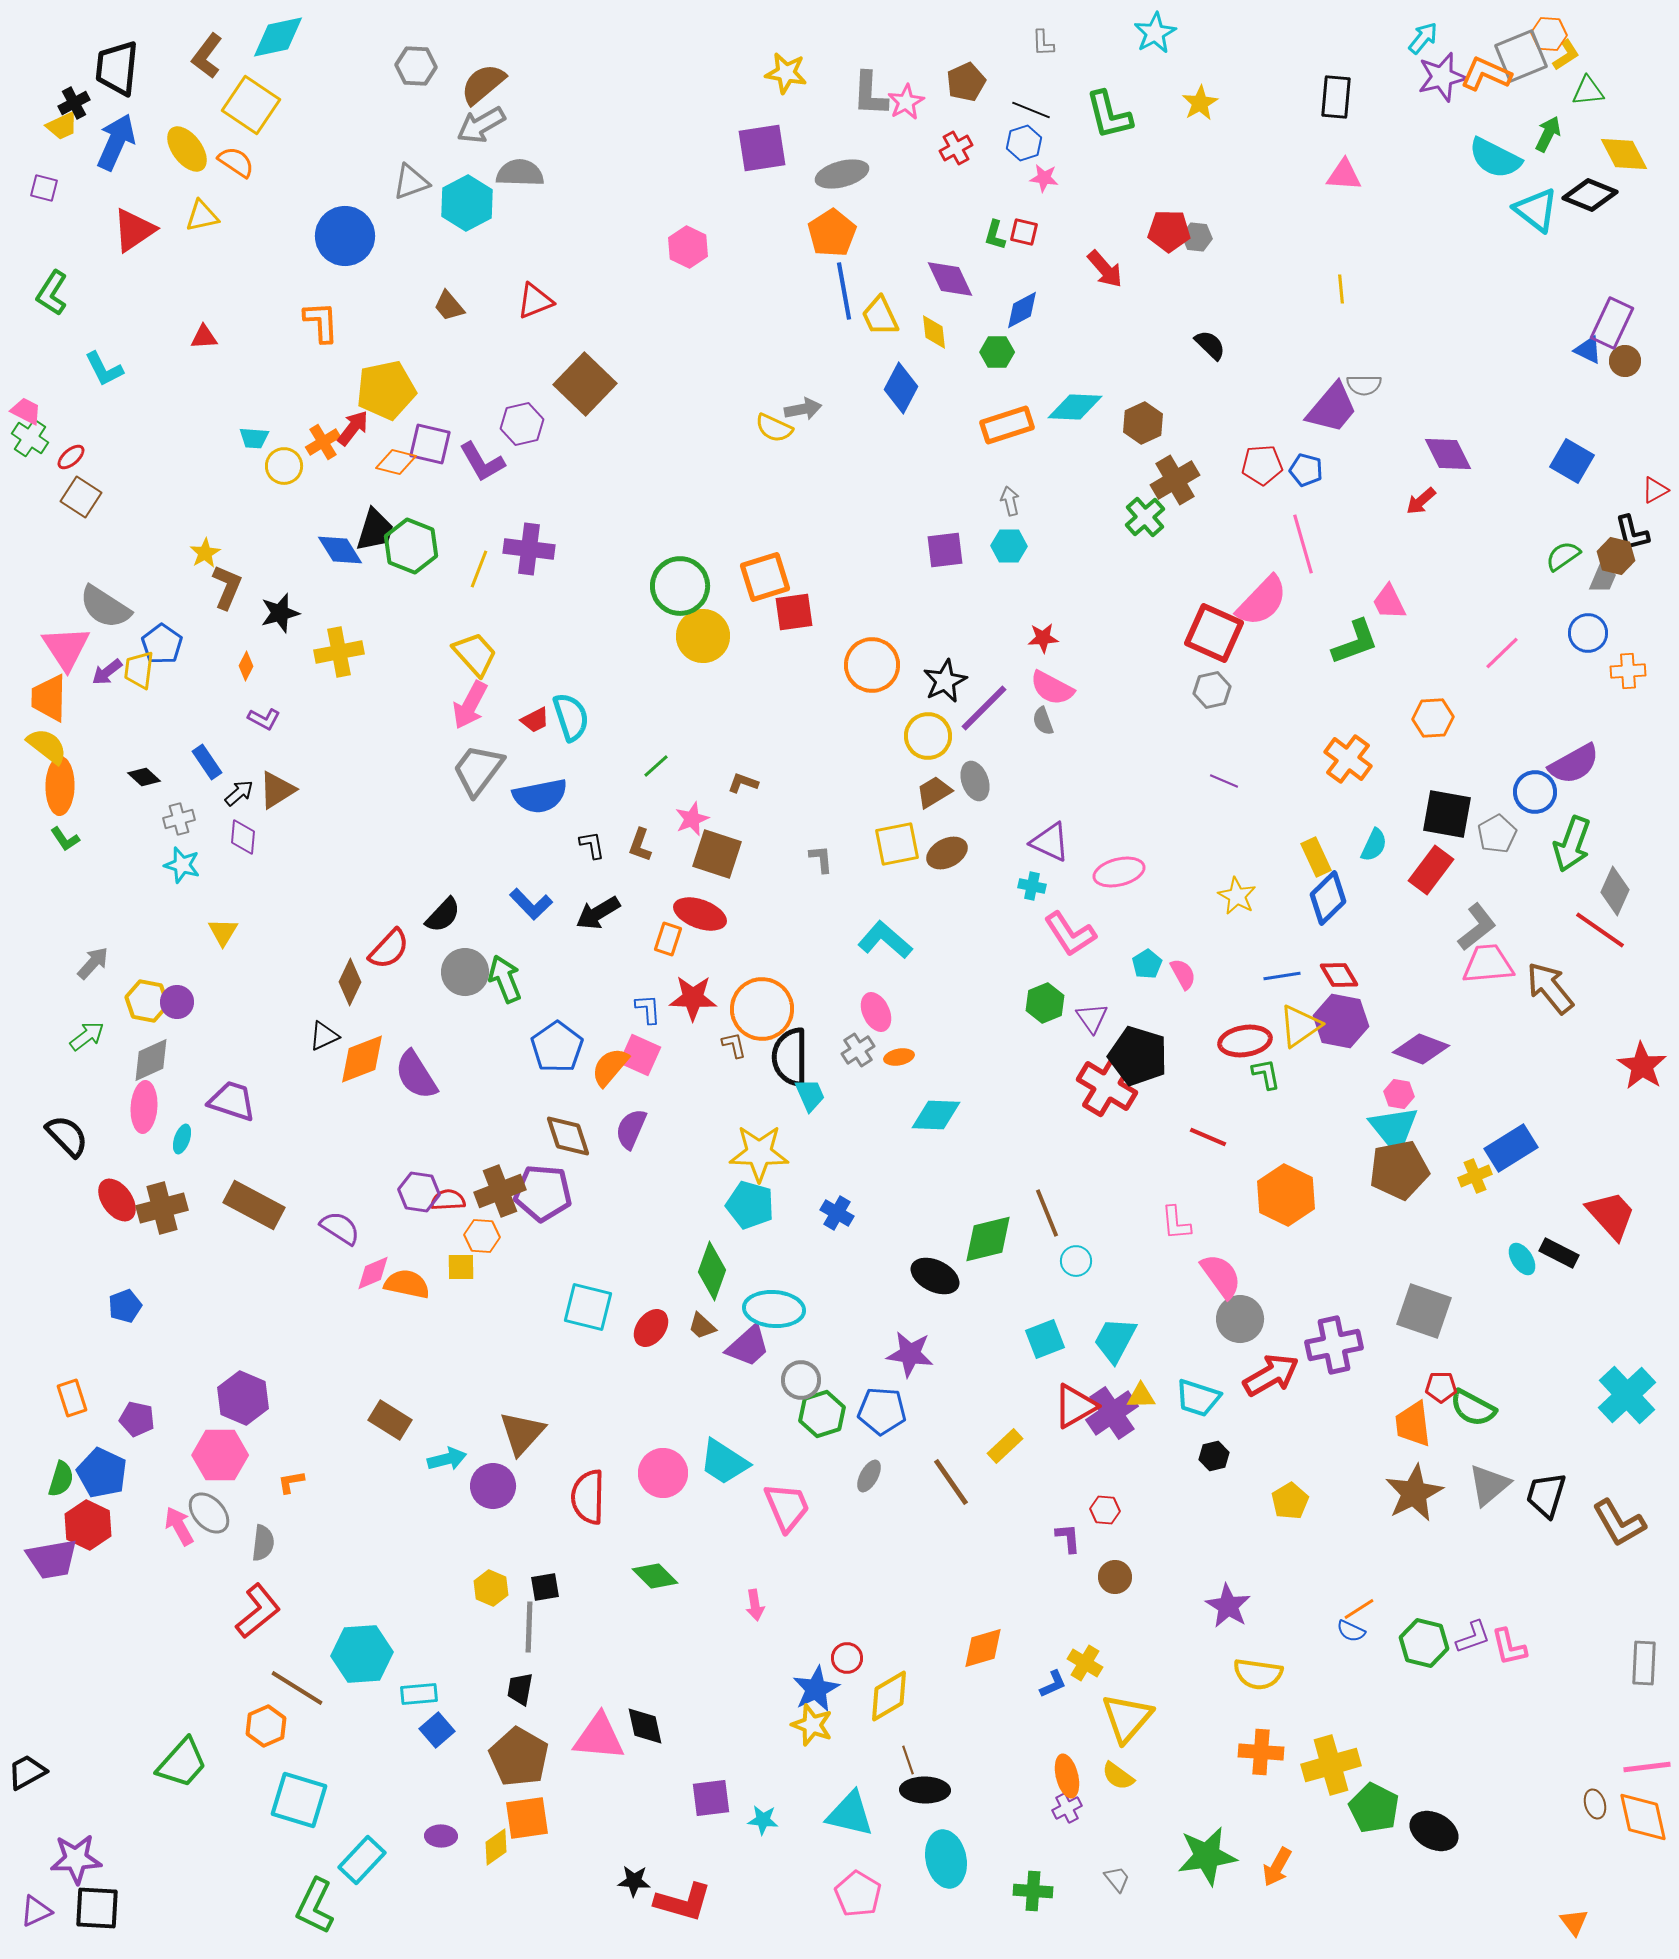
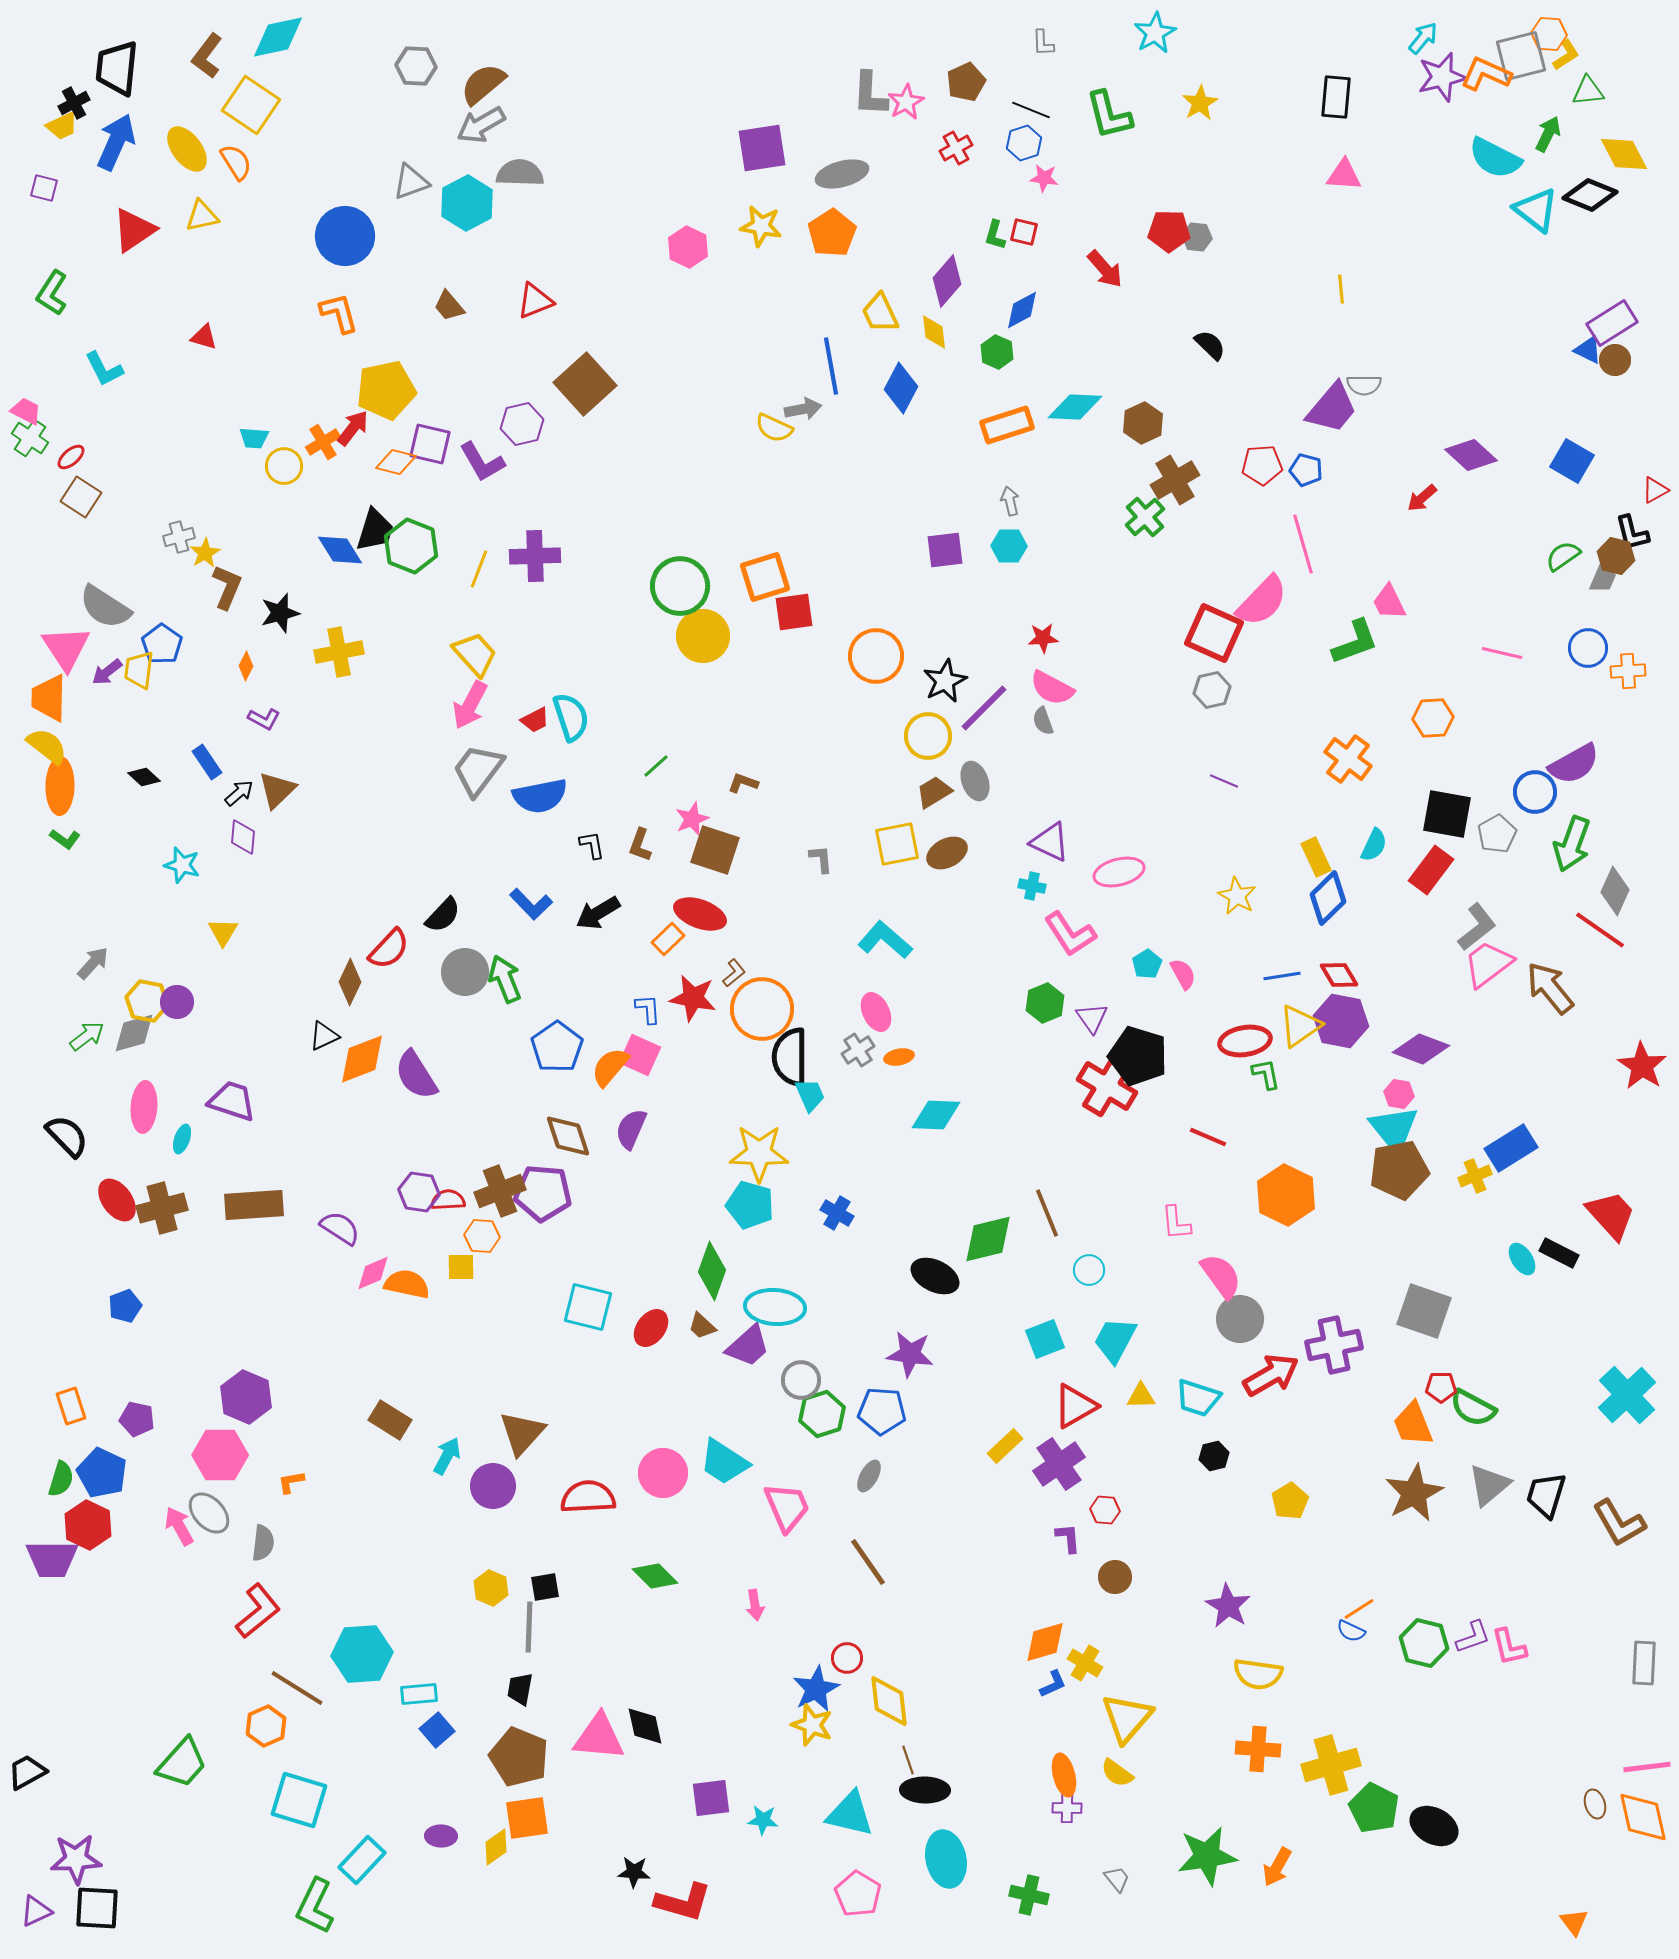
gray square at (1521, 56): rotated 8 degrees clockwise
yellow star at (786, 73): moved 25 px left, 153 px down
orange semicircle at (236, 162): rotated 24 degrees clockwise
purple diamond at (950, 279): moved 3 px left, 2 px down; rotated 66 degrees clockwise
blue line at (844, 291): moved 13 px left, 75 px down
yellow trapezoid at (880, 316): moved 3 px up
orange L-shape at (321, 322): moved 18 px right, 9 px up; rotated 12 degrees counterclockwise
purple rectangle at (1612, 323): rotated 33 degrees clockwise
red triangle at (204, 337): rotated 20 degrees clockwise
green hexagon at (997, 352): rotated 24 degrees clockwise
brown circle at (1625, 361): moved 10 px left, 1 px up
brown square at (585, 384): rotated 4 degrees clockwise
purple diamond at (1448, 454): moved 23 px right, 1 px down; rotated 21 degrees counterclockwise
red arrow at (1421, 501): moved 1 px right, 3 px up
purple cross at (529, 549): moved 6 px right, 7 px down; rotated 9 degrees counterclockwise
blue circle at (1588, 633): moved 15 px down
pink line at (1502, 653): rotated 57 degrees clockwise
orange circle at (872, 665): moved 4 px right, 9 px up
brown triangle at (277, 790): rotated 12 degrees counterclockwise
gray cross at (179, 819): moved 282 px up
green L-shape at (65, 839): rotated 20 degrees counterclockwise
brown square at (717, 854): moved 2 px left, 4 px up
orange rectangle at (668, 939): rotated 28 degrees clockwise
pink trapezoid at (1488, 964): rotated 32 degrees counterclockwise
red star at (693, 998): rotated 9 degrees clockwise
brown L-shape at (734, 1045): moved 72 px up; rotated 64 degrees clockwise
gray diamond at (151, 1060): moved 17 px left, 27 px up; rotated 9 degrees clockwise
brown rectangle at (254, 1205): rotated 32 degrees counterclockwise
cyan circle at (1076, 1261): moved 13 px right, 9 px down
cyan ellipse at (774, 1309): moved 1 px right, 2 px up
orange rectangle at (72, 1398): moved 1 px left, 8 px down
purple hexagon at (243, 1398): moved 3 px right, 1 px up
purple cross at (1112, 1413): moved 53 px left, 51 px down
orange trapezoid at (1413, 1424): rotated 15 degrees counterclockwise
cyan arrow at (447, 1459): moved 3 px up; rotated 48 degrees counterclockwise
brown line at (951, 1482): moved 83 px left, 80 px down
red semicircle at (588, 1497): rotated 86 degrees clockwise
purple trapezoid at (52, 1559): rotated 10 degrees clockwise
orange diamond at (983, 1648): moved 62 px right, 6 px up
yellow diamond at (889, 1696): moved 5 px down; rotated 66 degrees counterclockwise
orange cross at (1261, 1752): moved 3 px left, 3 px up
brown pentagon at (519, 1757): rotated 8 degrees counterclockwise
orange ellipse at (1067, 1776): moved 3 px left, 1 px up
yellow semicircle at (1118, 1776): moved 1 px left, 3 px up
purple cross at (1067, 1808): rotated 28 degrees clockwise
black ellipse at (1434, 1831): moved 5 px up
black star at (634, 1881): moved 9 px up
green cross at (1033, 1891): moved 4 px left, 4 px down; rotated 9 degrees clockwise
